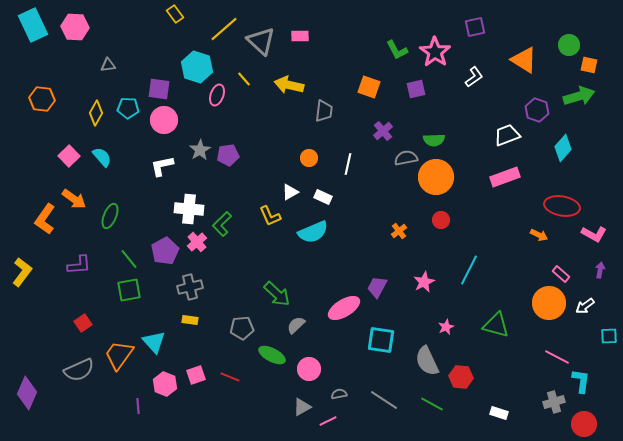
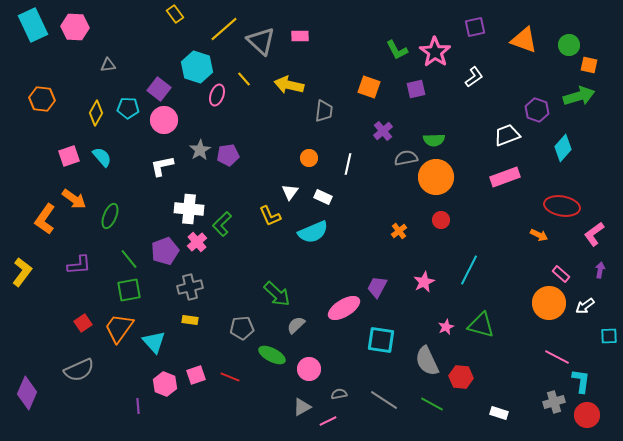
orange triangle at (524, 60): moved 20 px up; rotated 12 degrees counterclockwise
purple square at (159, 89): rotated 30 degrees clockwise
pink square at (69, 156): rotated 25 degrees clockwise
white triangle at (290, 192): rotated 24 degrees counterclockwise
pink L-shape at (594, 234): rotated 115 degrees clockwise
purple pentagon at (165, 251): rotated 8 degrees clockwise
green triangle at (496, 325): moved 15 px left
orange trapezoid at (119, 355): moved 27 px up
red circle at (584, 424): moved 3 px right, 9 px up
